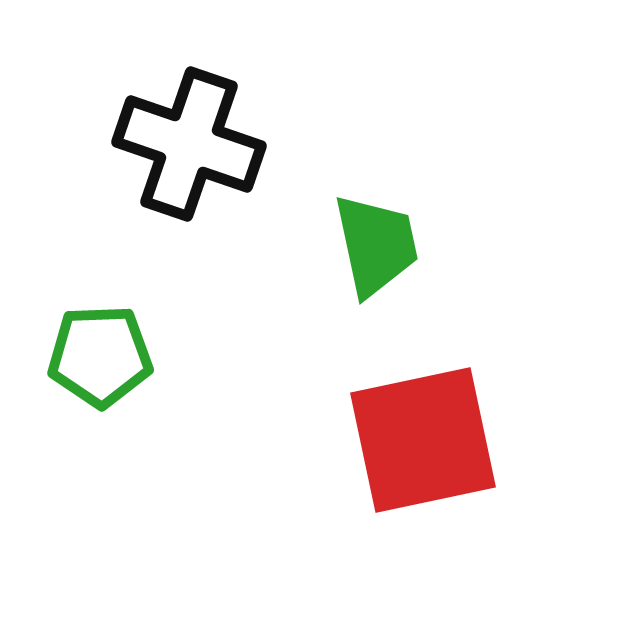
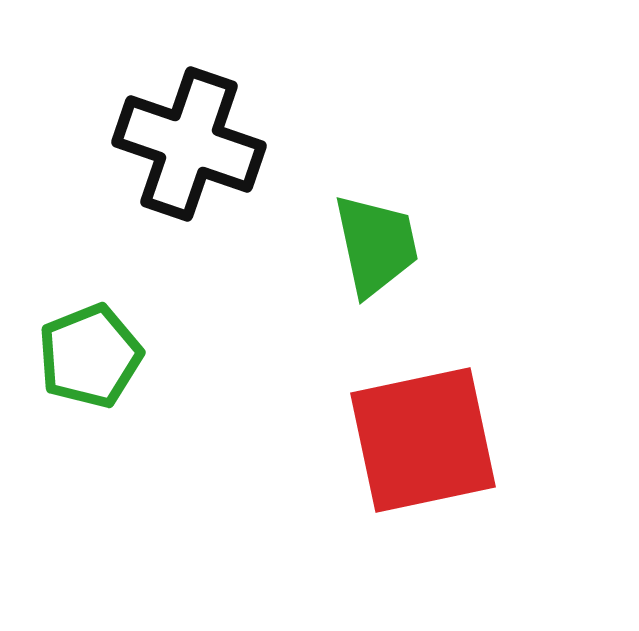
green pentagon: moved 10 px left; rotated 20 degrees counterclockwise
